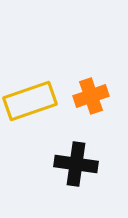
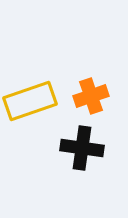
black cross: moved 6 px right, 16 px up
